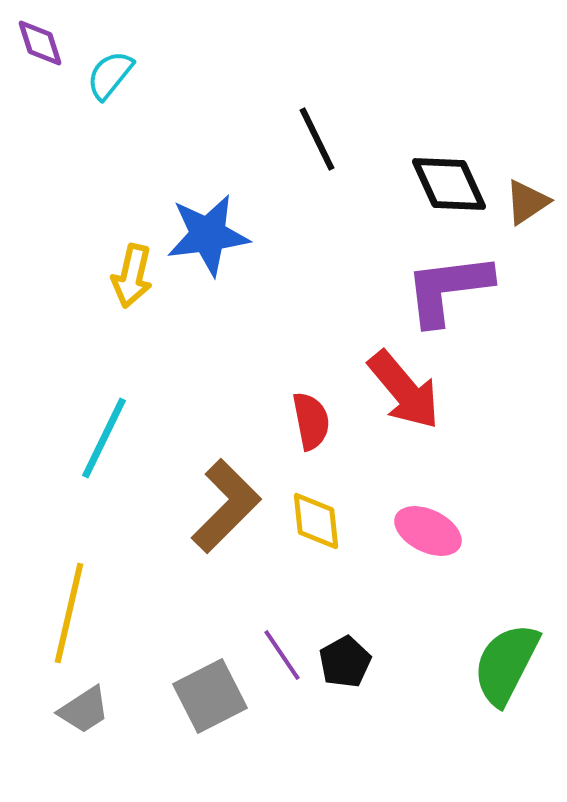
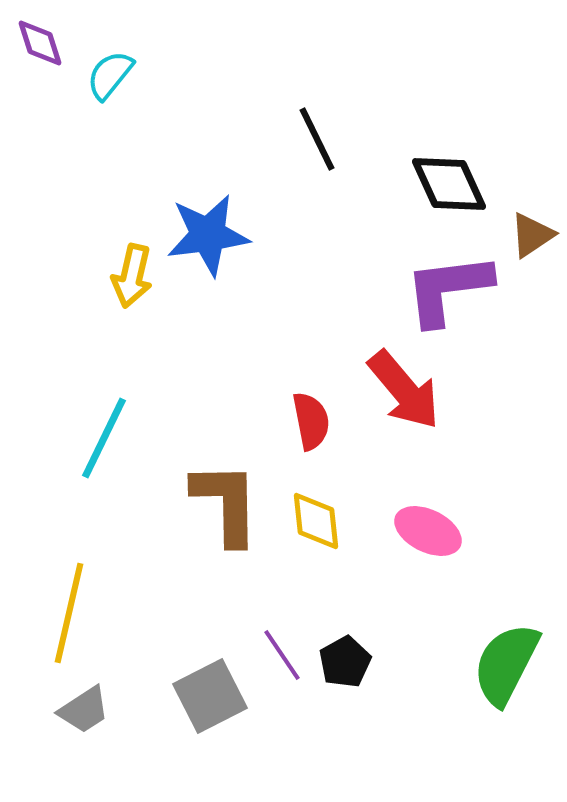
brown triangle: moved 5 px right, 33 px down
brown L-shape: moved 3 px up; rotated 46 degrees counterclockwise
